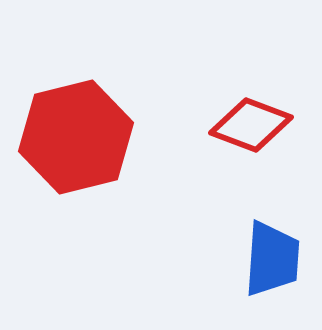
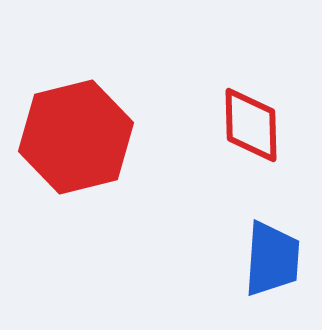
red diamond: rotated 68 degrees clockwise
